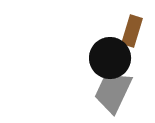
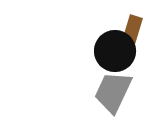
black circle: moved 5 px right, 7 px up
